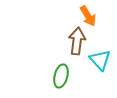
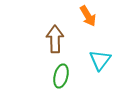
brown arrow: moved 22 px left, 2 px up; rotated 8 degrees counterclockwise
cyan triangle: rotated 20 degrees clockwise
